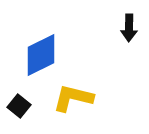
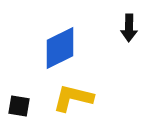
blue diamond: moved 19 px right, 7 px up
black square: rotated 30 degrees counterclockwise
